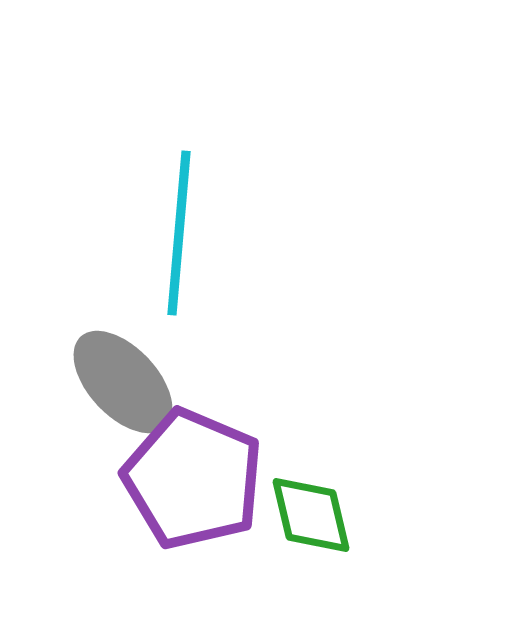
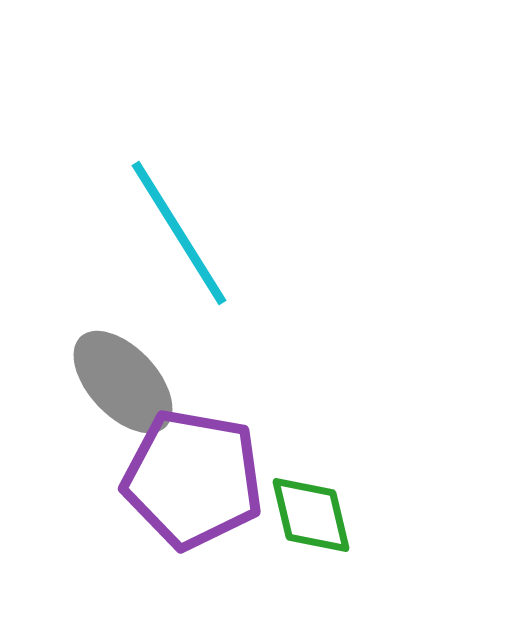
cyan line: rotated 37 degrees counterclockwise
purple pentagon: rotated 13 degrees counterclockwise
